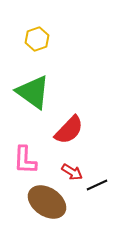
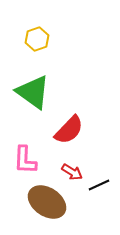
black line: moved 2 px right
